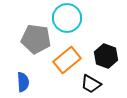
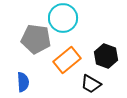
cyan circle: moved 4 px left
